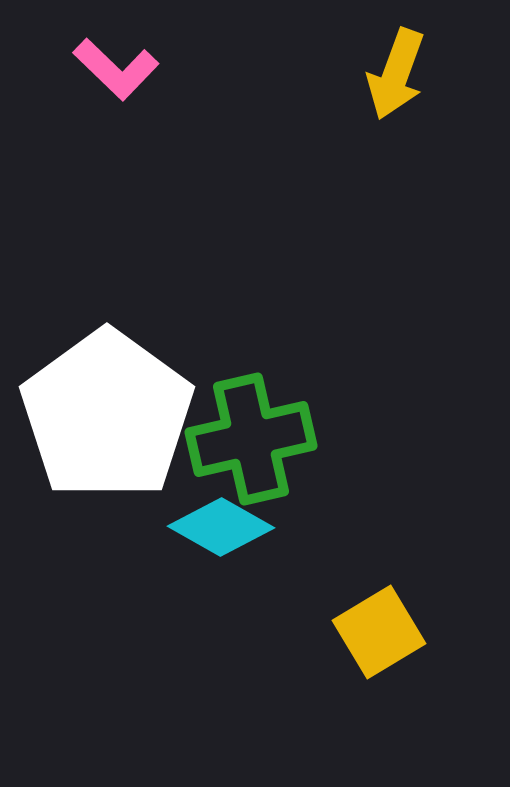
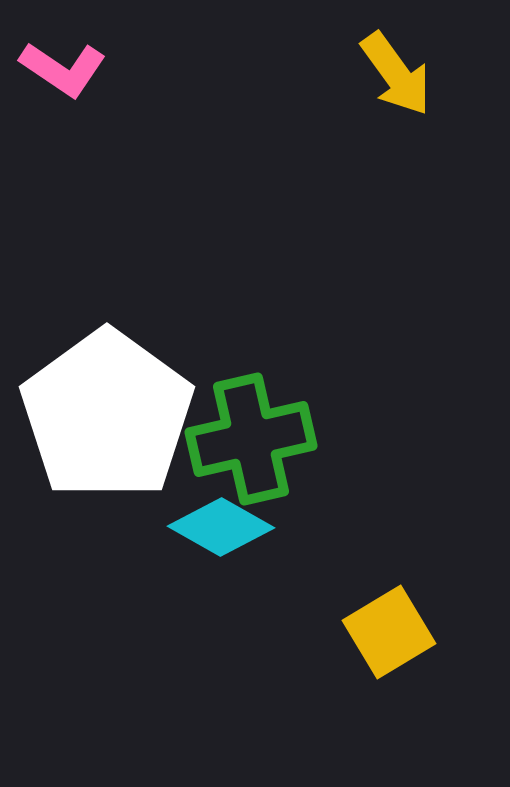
pink L-shape: moved 53 px left; rotated 10 degrees counterclockwise
yellow arrow: rotated 56 degrees counterclockwise
yellow square: moved 10 px right
